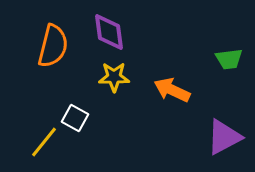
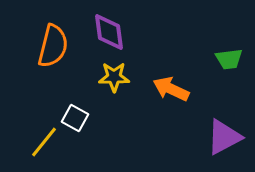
orange arrow: moved 1 px left, 1 px up
